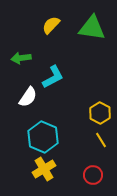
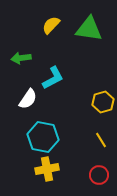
green triangle: moved 3 px left, 1 px down
cyan L-shape: moved 1 px down
white semicircle: moved 2 px down
yellow hexagon: moved 3 px right, 11 px up; rotated 15 degrees clockwise
cyan hexagon: rotated 12 degrees counterclockwise
yellow cross: moved 3 px right; rotated 20 degrees clockwise
red circle: moved 6 px right
